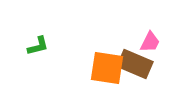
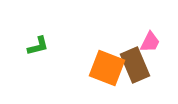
brown rectangle: moved 1 px down; rotated 44 degrees clockwise
orange square: rotated 12 degrees clockwise
